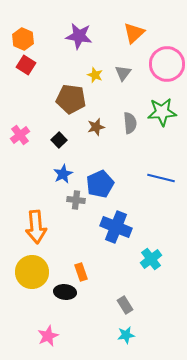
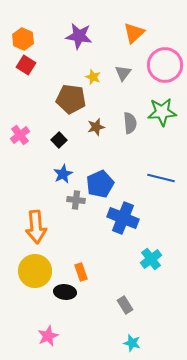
pink circle: moved 2 px left, 1 px down
yellow star: moved 2 px left, 2 px down
blue cross: moved 7 px right, 9 px up
yellow circle: moved 3 px right, 1 px up
cyan star: moved 6 px right, 8 px down; rotated 24 degrees clockwise
